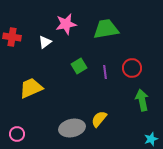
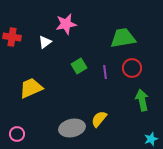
green trapezoid: moved 17 px right, 9 px down
